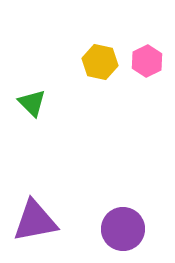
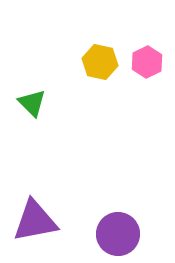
pink hexagon: moved 1 px down
purple circle: moved 5 px left, 5 px down
